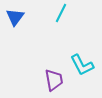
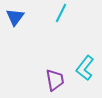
cyan L-shape: moved 3 px right, 3 px down; rotated 65 degrees clockwise
purple trapezoid: moved 1 px right
